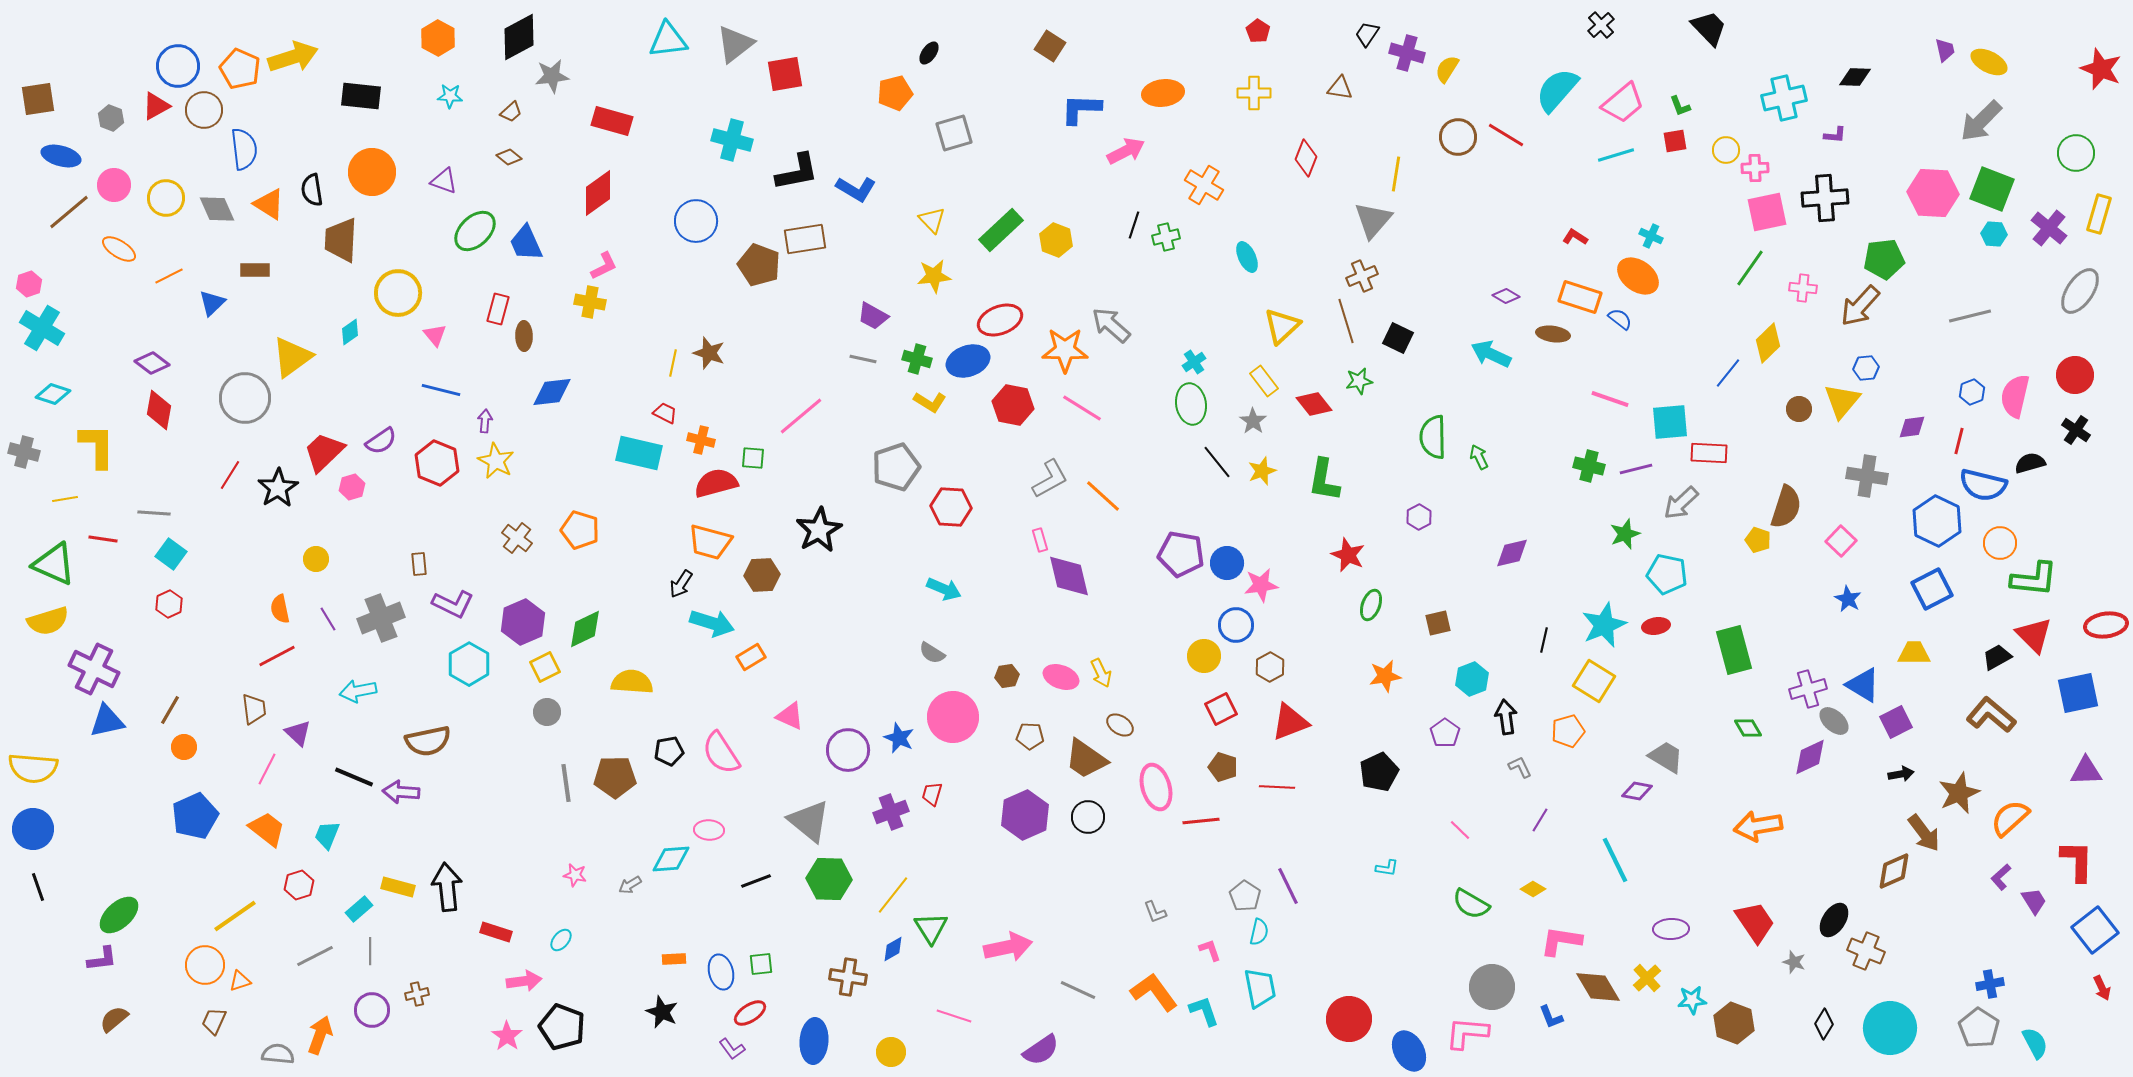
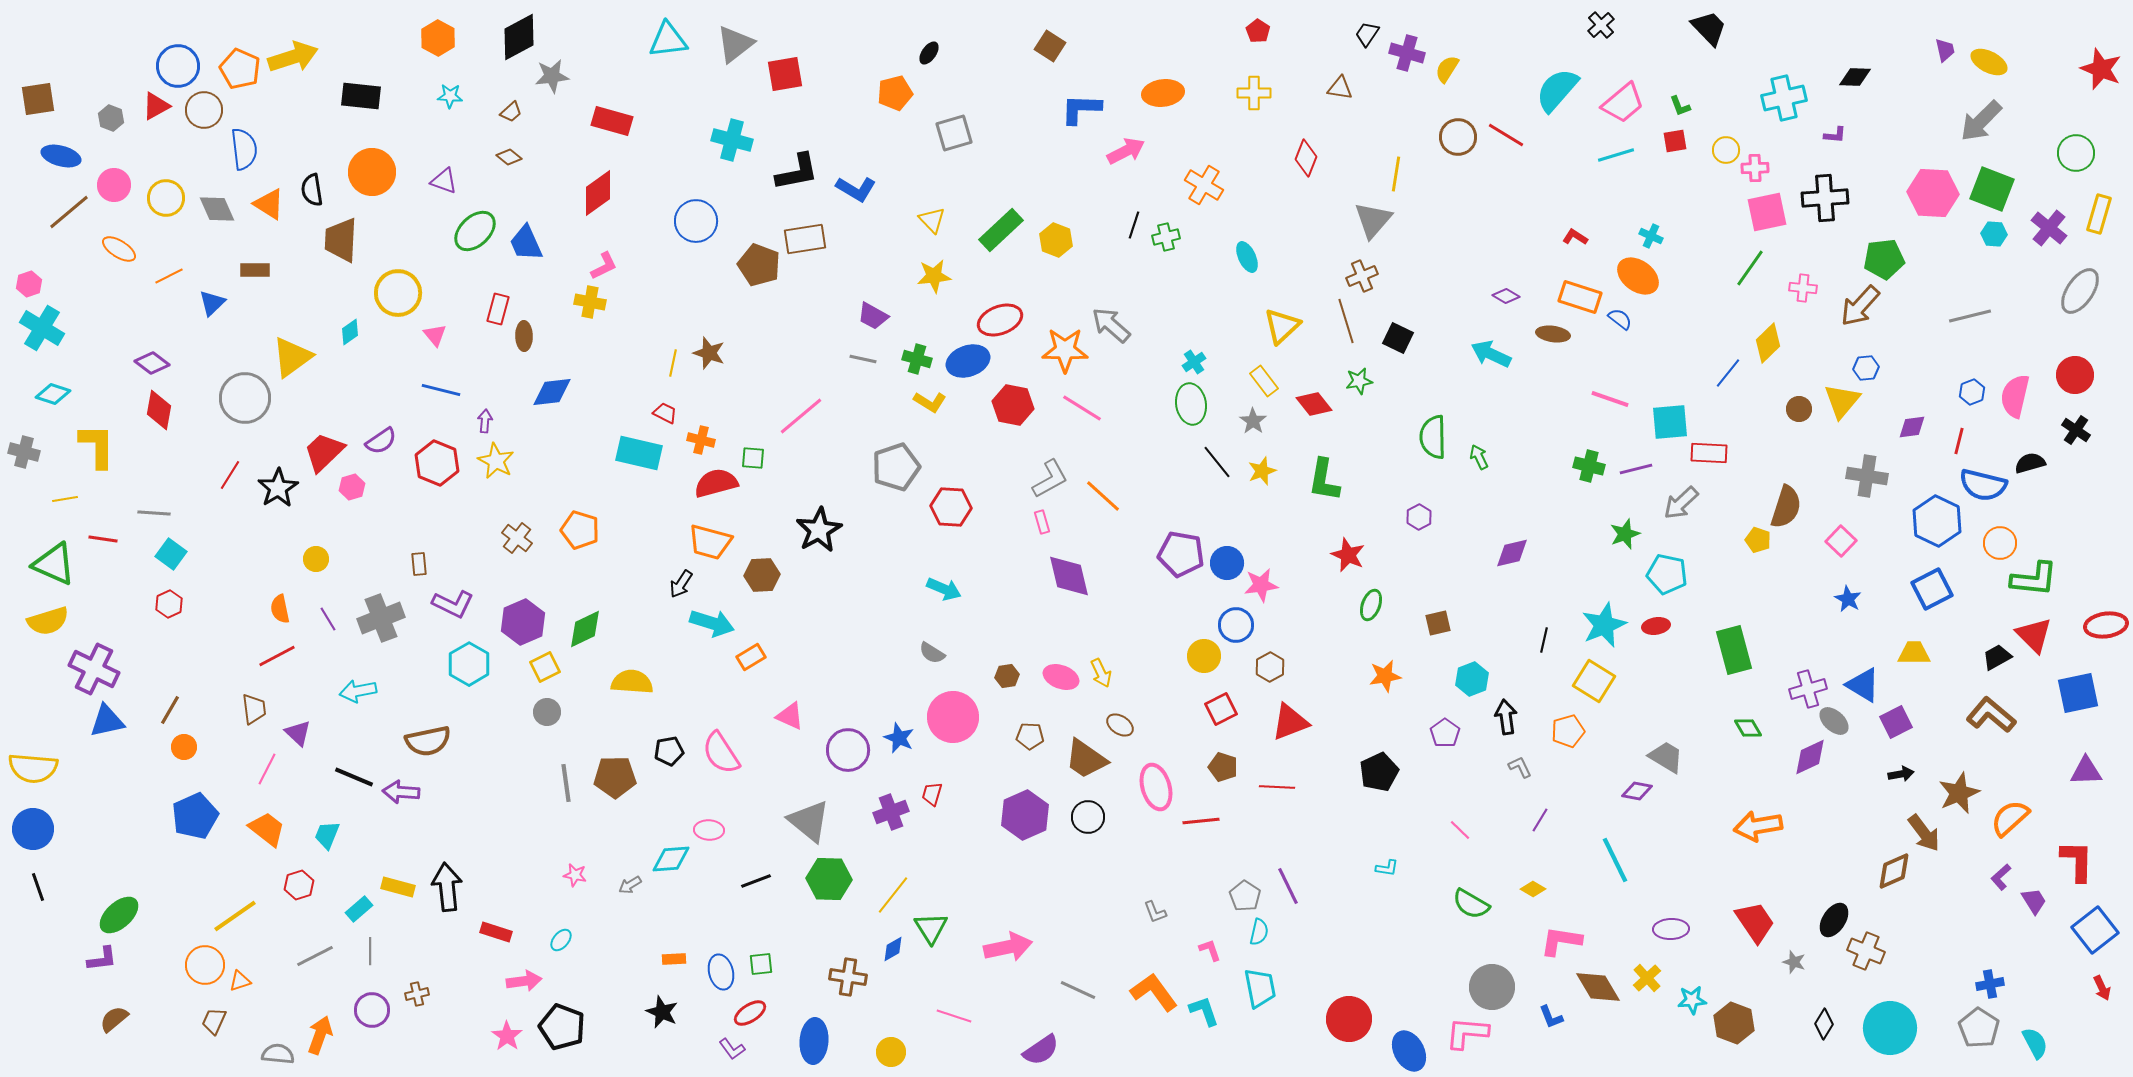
pink rectangle at (1040, 540): moved 2 px right, 18 px up
